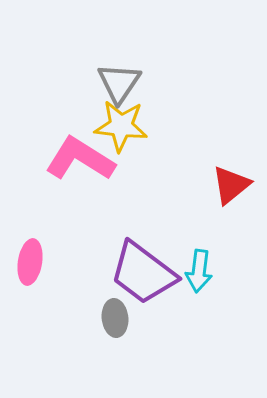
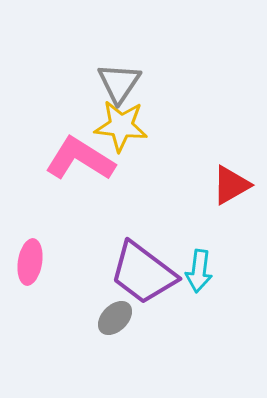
red triangle: rotated 9 degrees clockwise
gray ellipse: rotated 51 degrees clockwise
